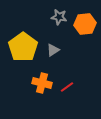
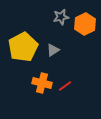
gray star: moved 2 px right; rotated 21 degrees counterclockwise
orange hexagon: rotated 20 degrees counterclockwise
yellow pentagon: rotated 8 degrees clockwise
red line: moved 2 px left, 1 px up
